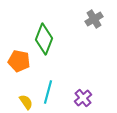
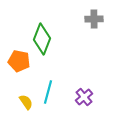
gray cross: rotated 30 degrees clockwise
green diamond: moved 2 px left
purple cross: moved 1 px right, 1 px up
